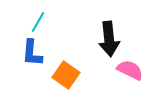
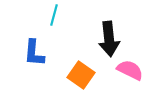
cyan line: moved 16 px right, 7 px up; rotated 15 degrees counterclockwise
blue L-shape: moved 2 px right
orange square: moved 15 px right
